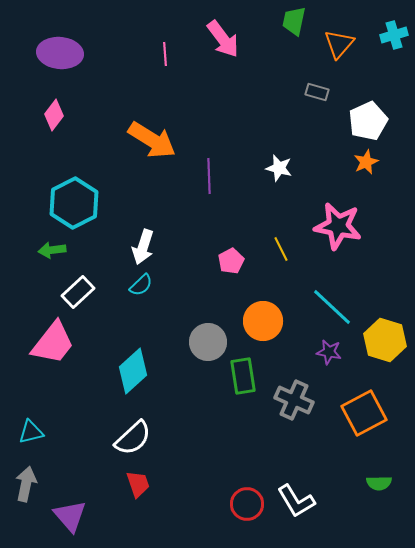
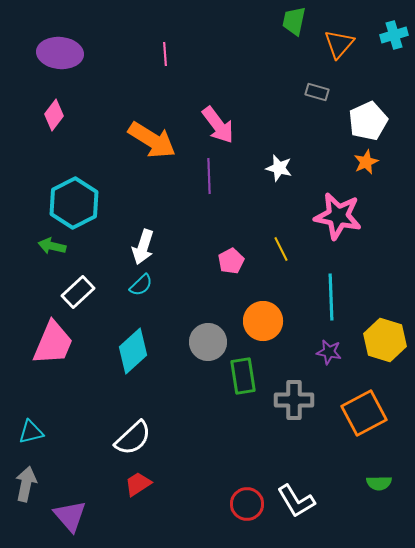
pink arrow: moved 5 px left, 86 px down
pink star: moved 10 px up
green arrow: moved 4 px up; rotated 20 degrees clockwise
cyan line: moved 1 px left, 10 px up; rotated 45 degrees clockwise
pink trapezoid: rotated 15 degrees counterclockwise
cyan diamond: moved 20 px up
gray cross: rotated 24 degrees counterclockwise
red trapezoid: rotated 104 degrees counterclockwise
